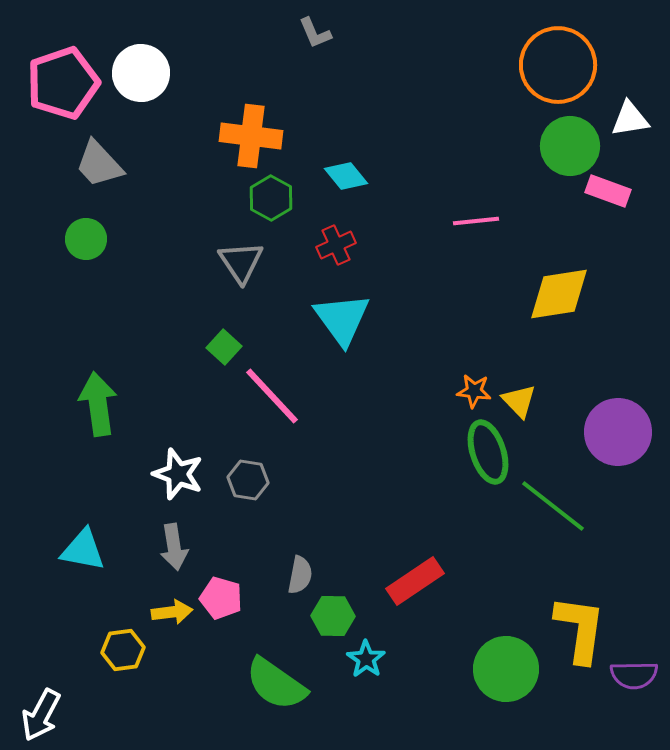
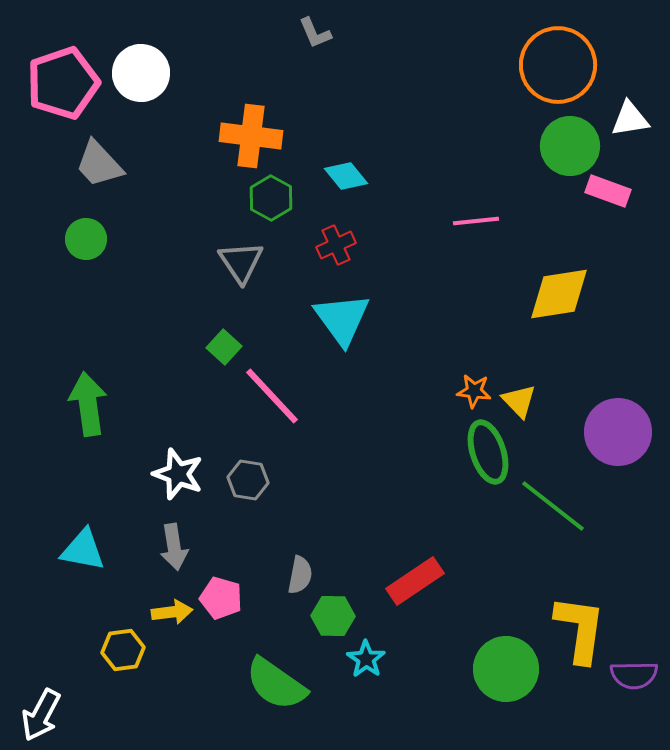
green arrow at (98, 404): moved 10 px left
